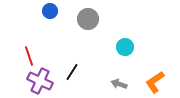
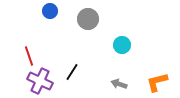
cyan circle: moved 3 px left, 2 px up
orange L-shape: moved 2 px right; rotated 20 degrees clockwise
